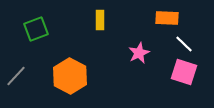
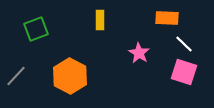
pink star: rotated 15 degrees counterclockwise
